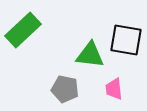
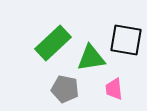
green rectangle: moved 30 px right, 13 px down
green triangle: moved 1 px right, 3 px down; rotated 16 degrees counterclockwise
